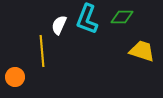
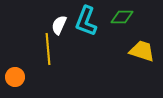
cyan L-shape: moved 1 px left, 2 px down
yellow line: moved 6 px right, 2 px up
